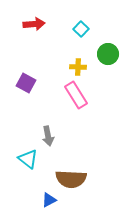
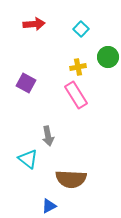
green circle: moved 3 px down
yellow cross: rotated 14 degrees counterclockwise
blue triangle: moved 6 px down
